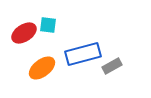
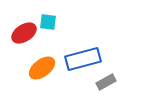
cyan square: moved 3 px up
blue rectangle: moved 5 px down
gray rectangle: moved 6 px left, 16 px down
